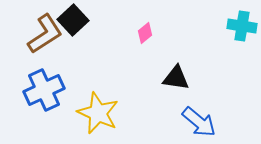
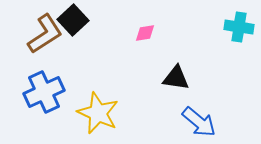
cyan cross: moved 3 px left, 1 px down
pink diamond: rotated 30 degrees clockwise
blue cross: moved 2 px down
